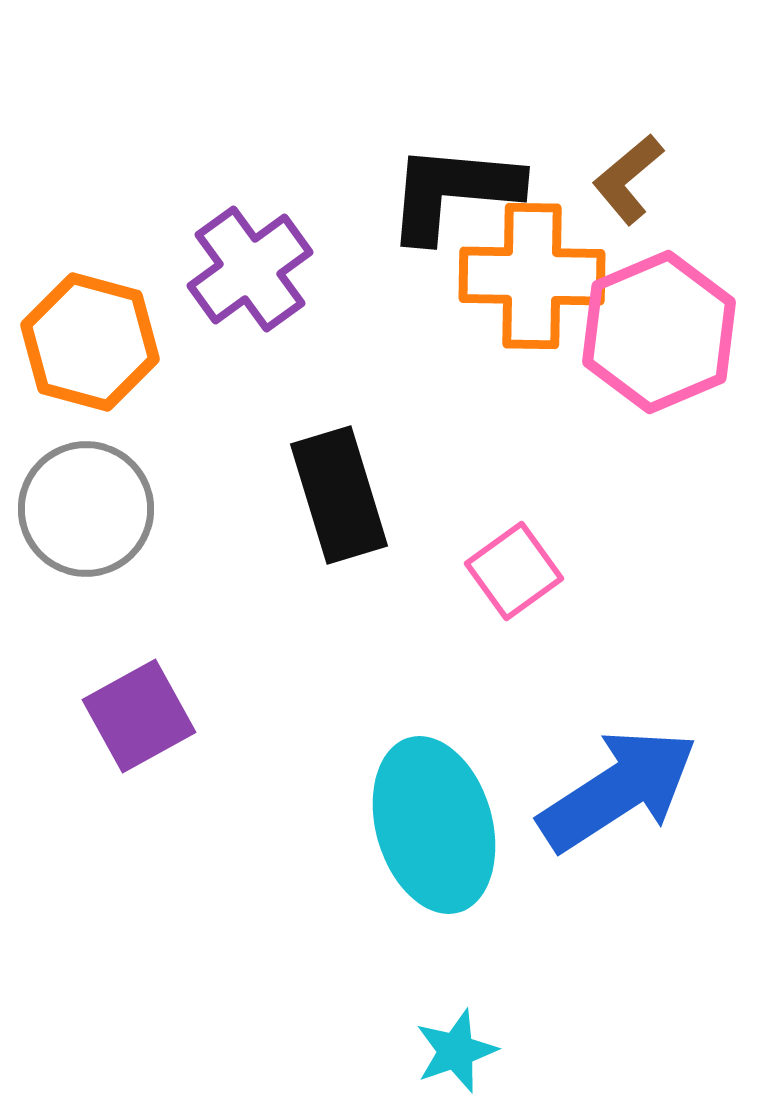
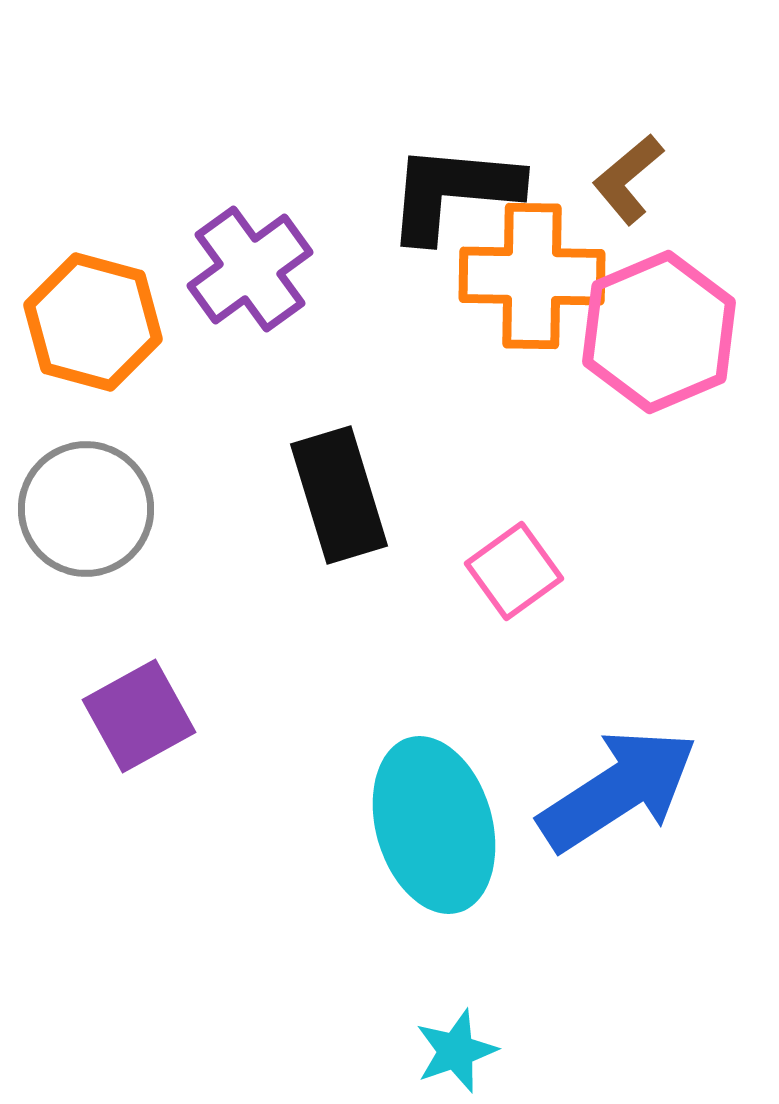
orange hexagon: moved 3 px right, 20 px up
